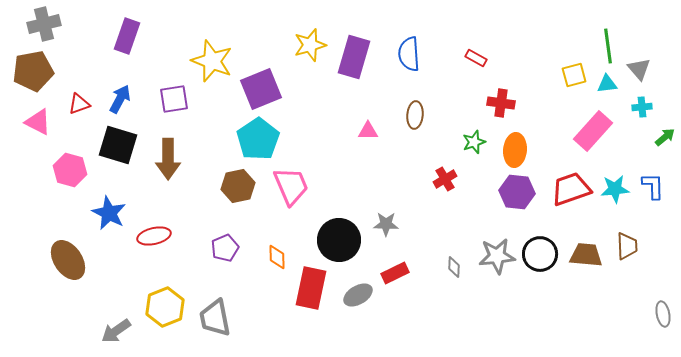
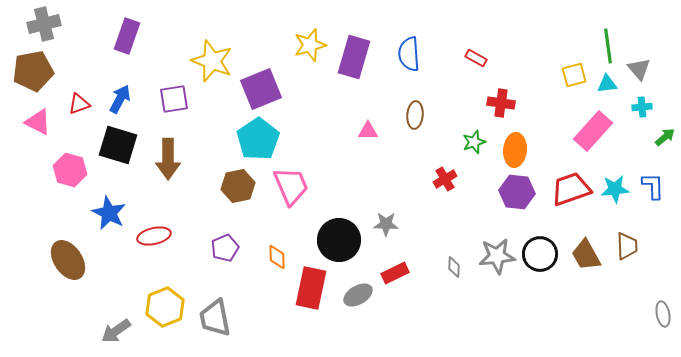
brown trapezoid at (586, 255): rotated 124 degrees counterclockwise
